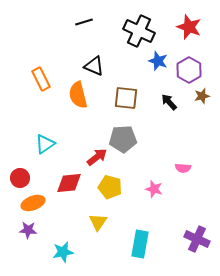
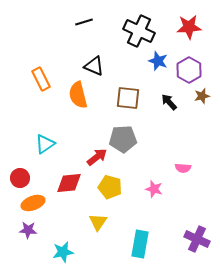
red star: rotated 25 degrees counterclockwise
brown square: moved 2 px right
